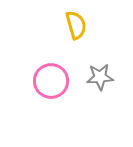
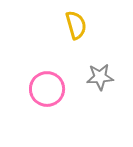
pink circle: moved 4 px left, 8 px down
